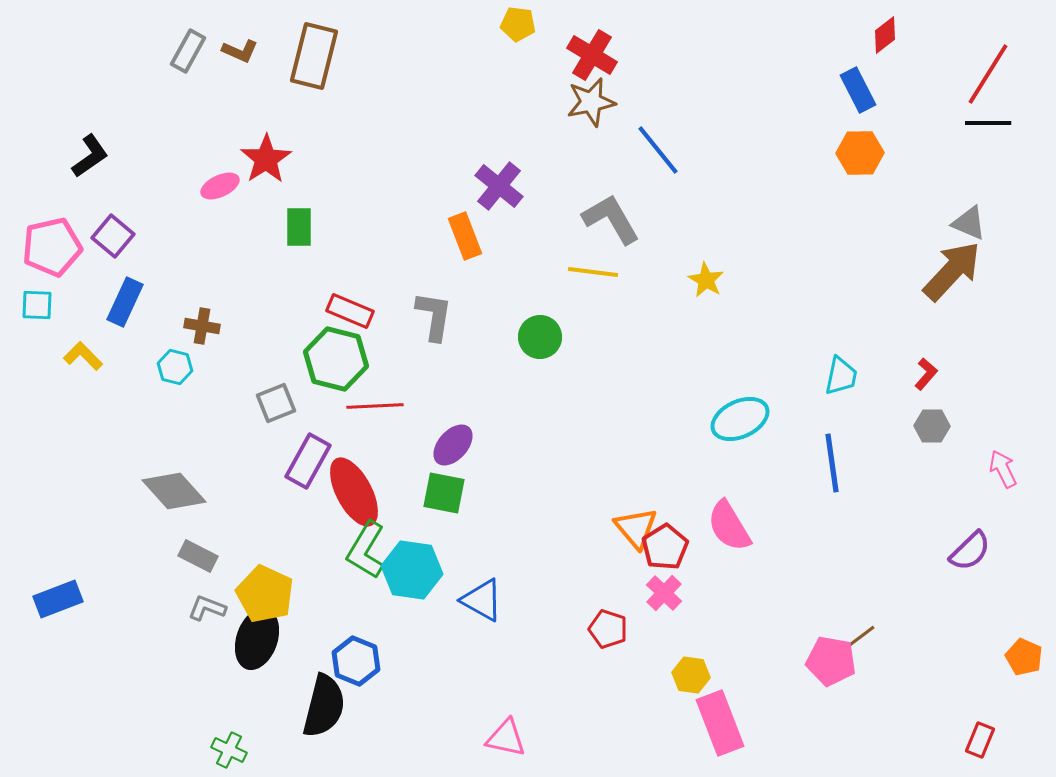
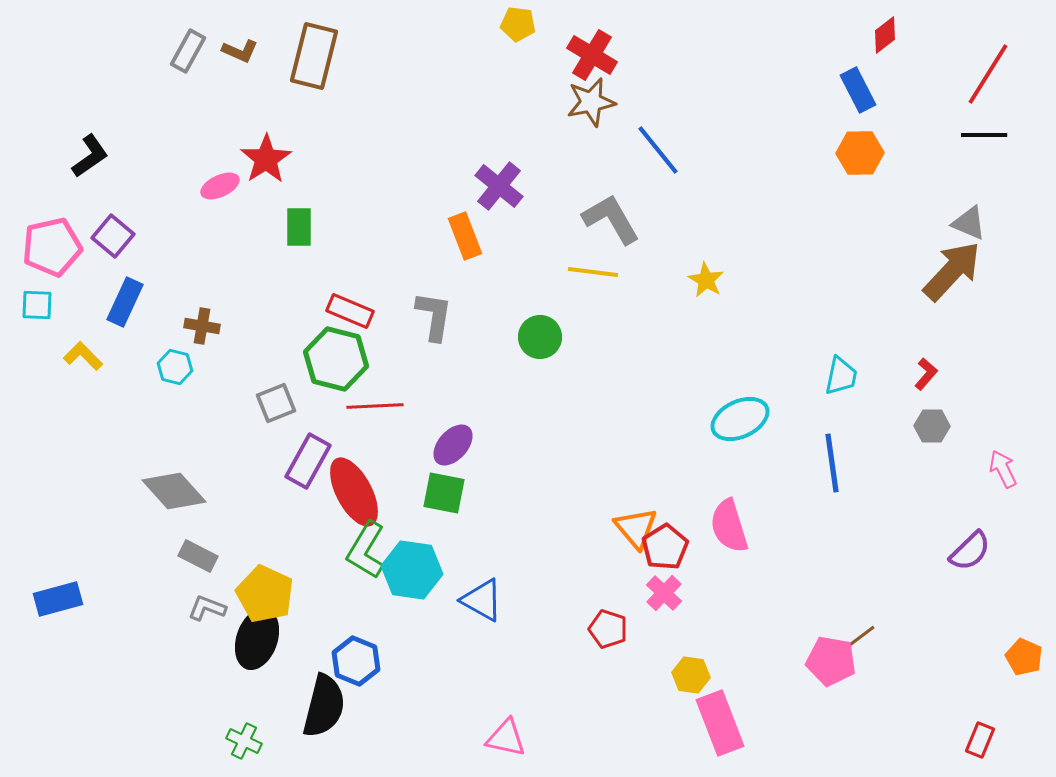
black line at (988, 123): moved 4 px left, 12 px down
pink semicircle at (729, 526): rotated 14 degrees clockwise
blue rectangle at (58, 599): rotated 6 degrees clockwise
green cross at (229, 750): moved 15 px right, 9 px up
